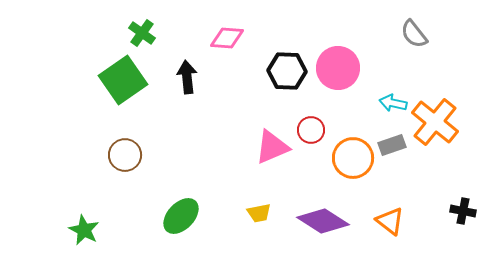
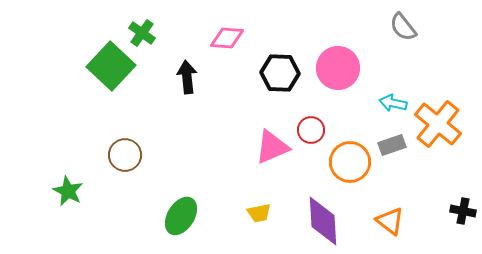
gray semicircle: moved 11 px left, 7 px up
black hexagon: moved 7 px left, 2 px down
green square: moved 12 px left, 14 px up; rotated 12 degrees counterclockwise
orange cross: moved 3 px right, 2 px down
orange circle: moved 3 px left, 4 px down
green ellipse: rotated 12 degrees counterclockwise
purple diamond: rotated 54 degrees clockwise
green star: moved 16 px left, 39 px up
